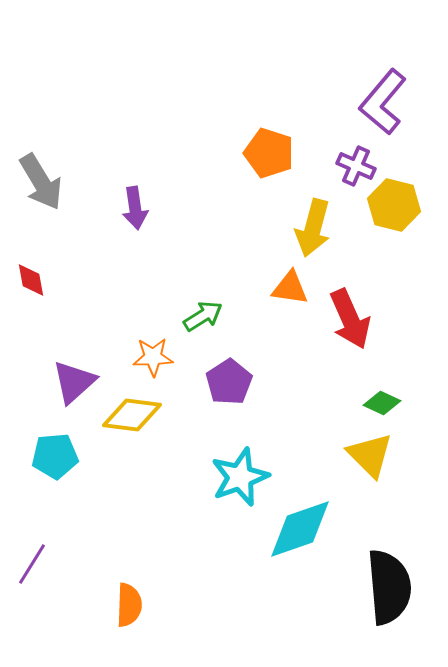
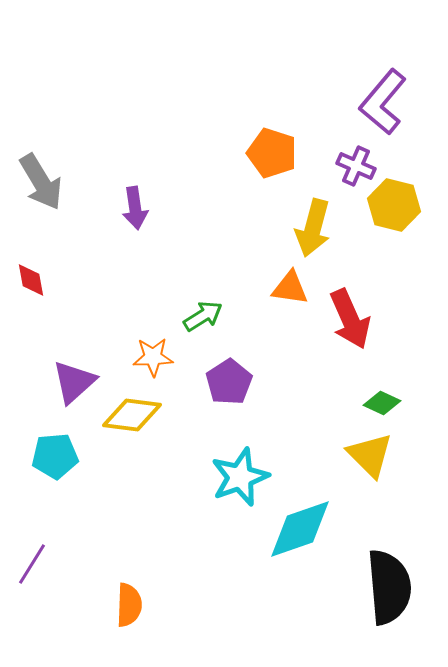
orange pentagon: moved 3 px right
